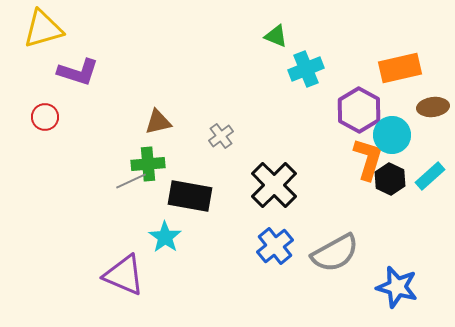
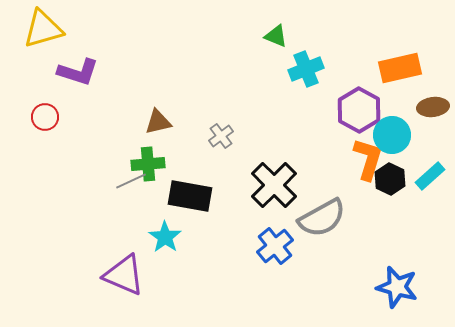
gray semicircle: moved 13 px left, 35 px up
